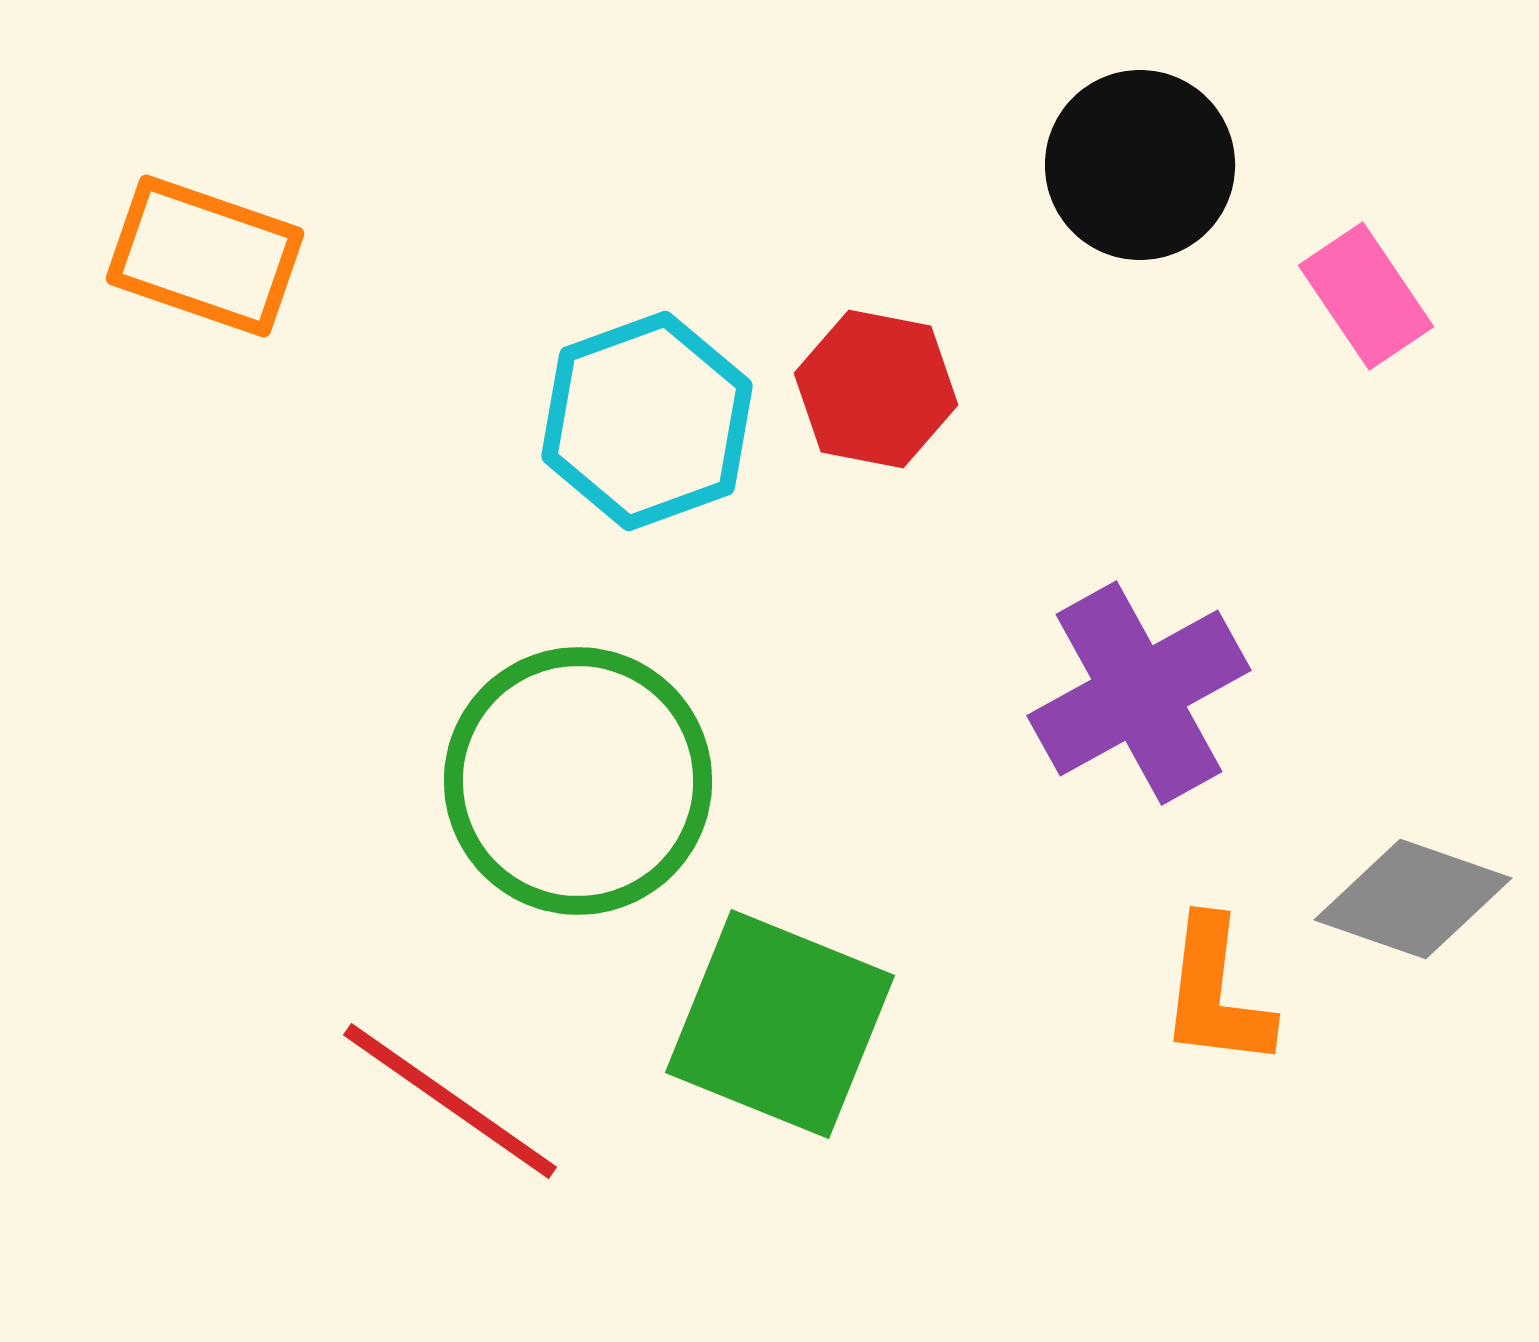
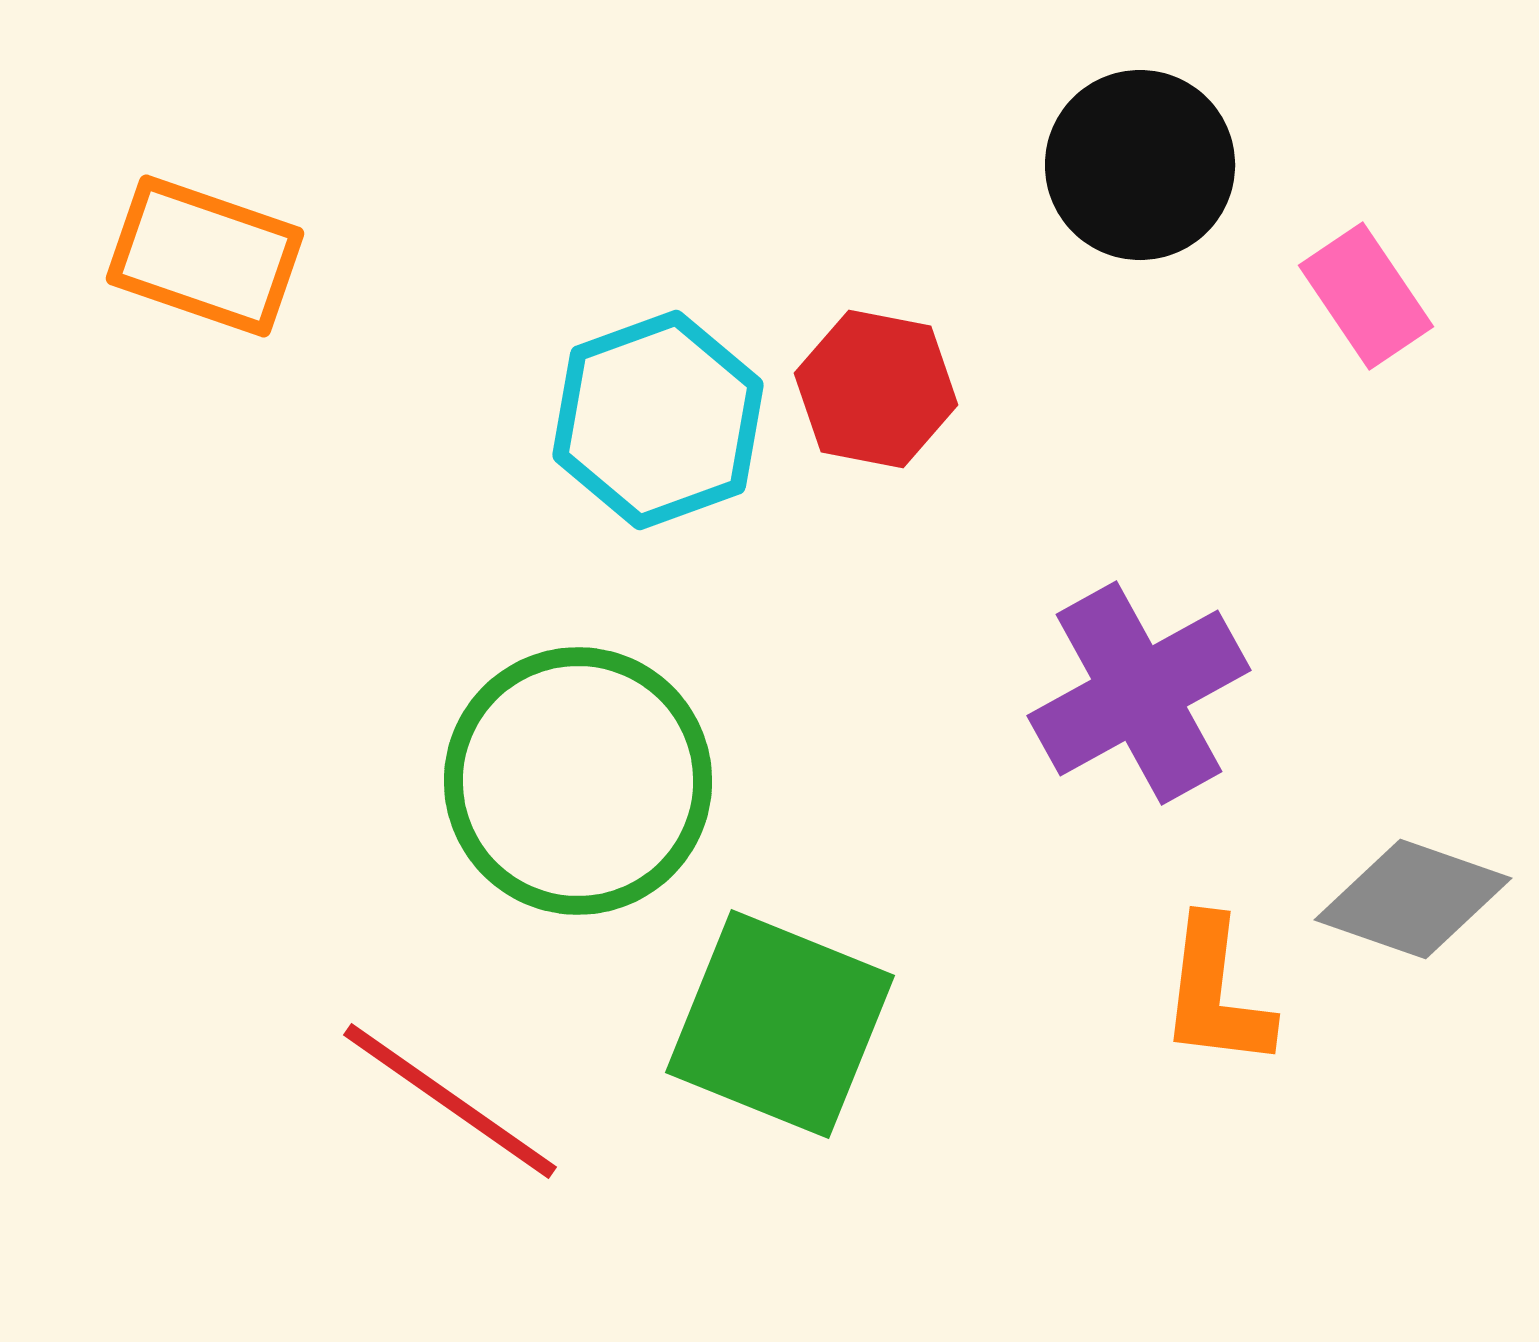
cyan hexagon: moved 11 px right, 1 px up
